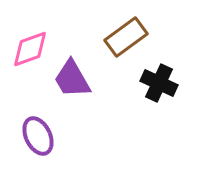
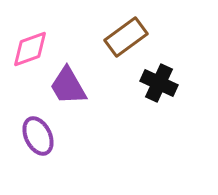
purple trapezoid: moved 4 px left, 7 px down
